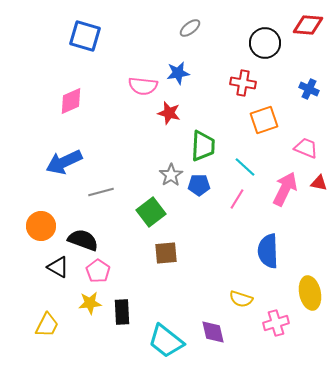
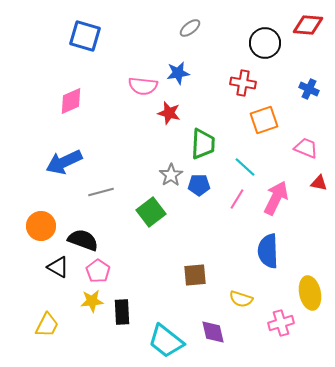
green trapezoid: moved 2 px up
pink arrow: moved 9 px left, 9 px down
brown square: moved 29 px right, 22 px down
yellow star: moved 2 px right, 2 px up
pink cross: moved 5 px right
